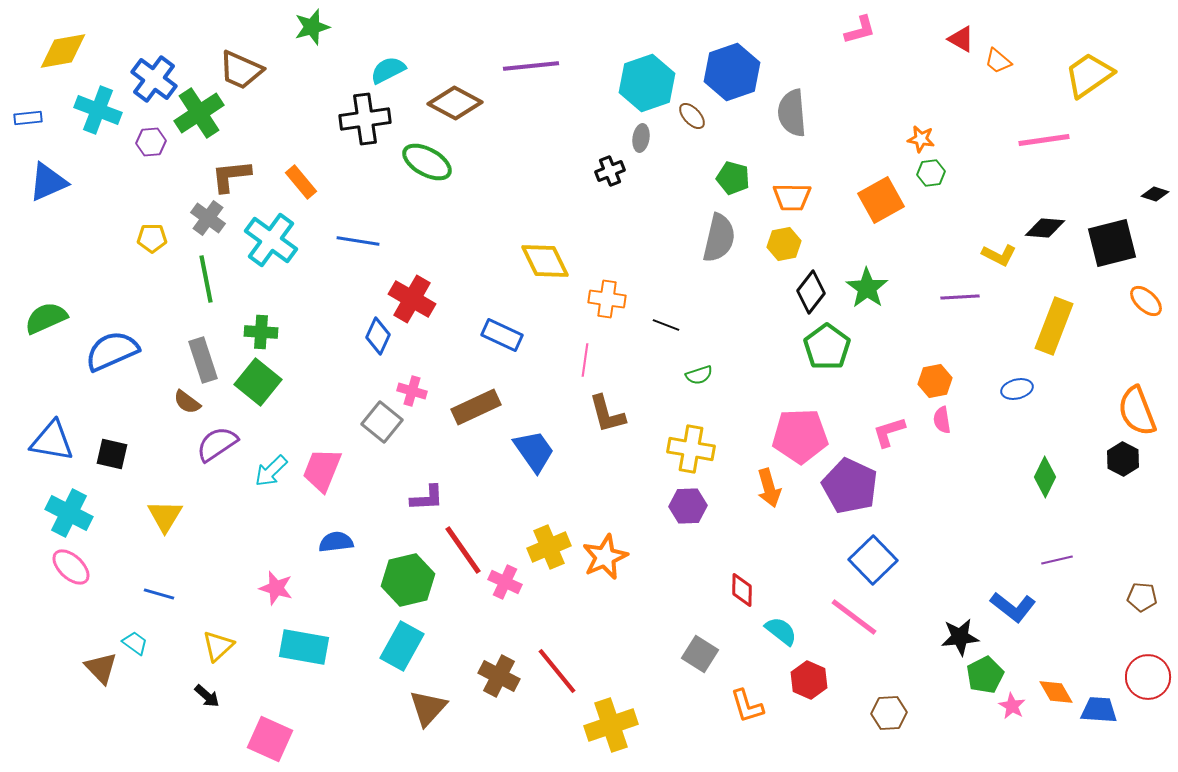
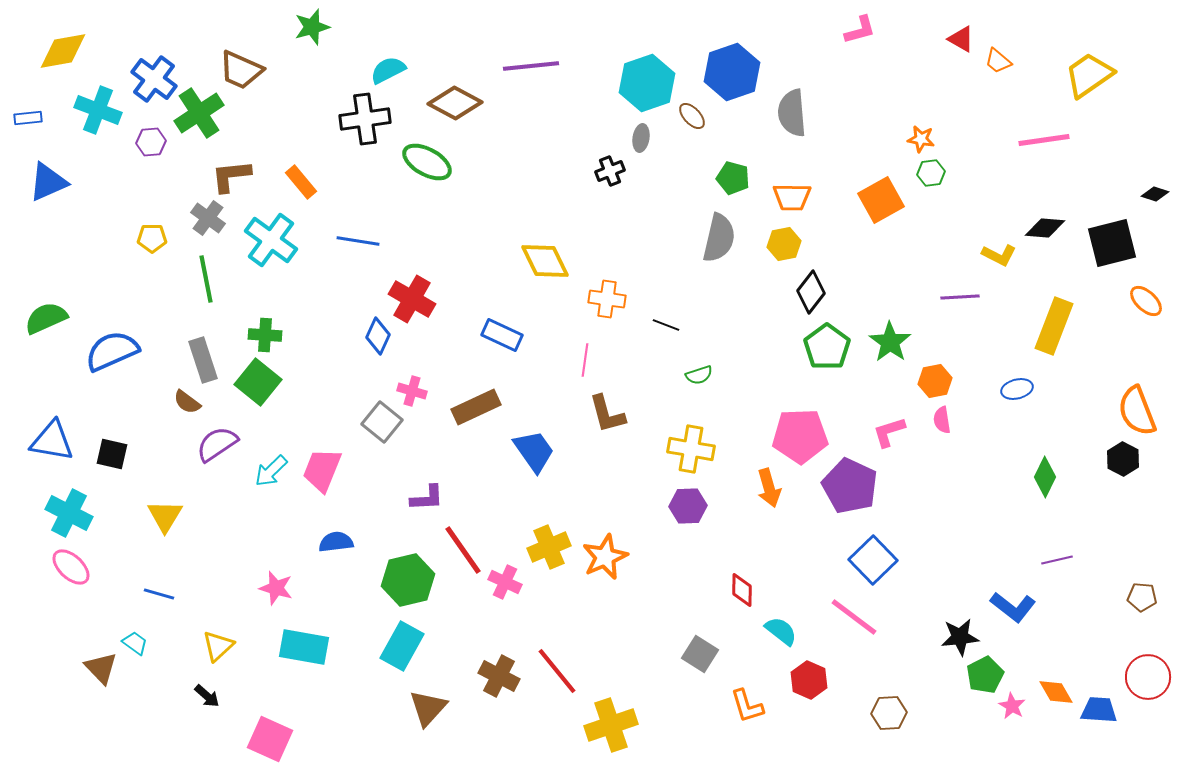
green star at (867, 288): moved 23 px right, 54 px down
green cross at (261, 332): moved 4 px right, 3 px down
